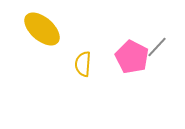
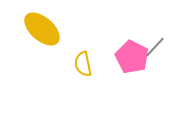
gray line: moved 2 px left
yellow semicircle: rotated 15 degrees counterclockwise
